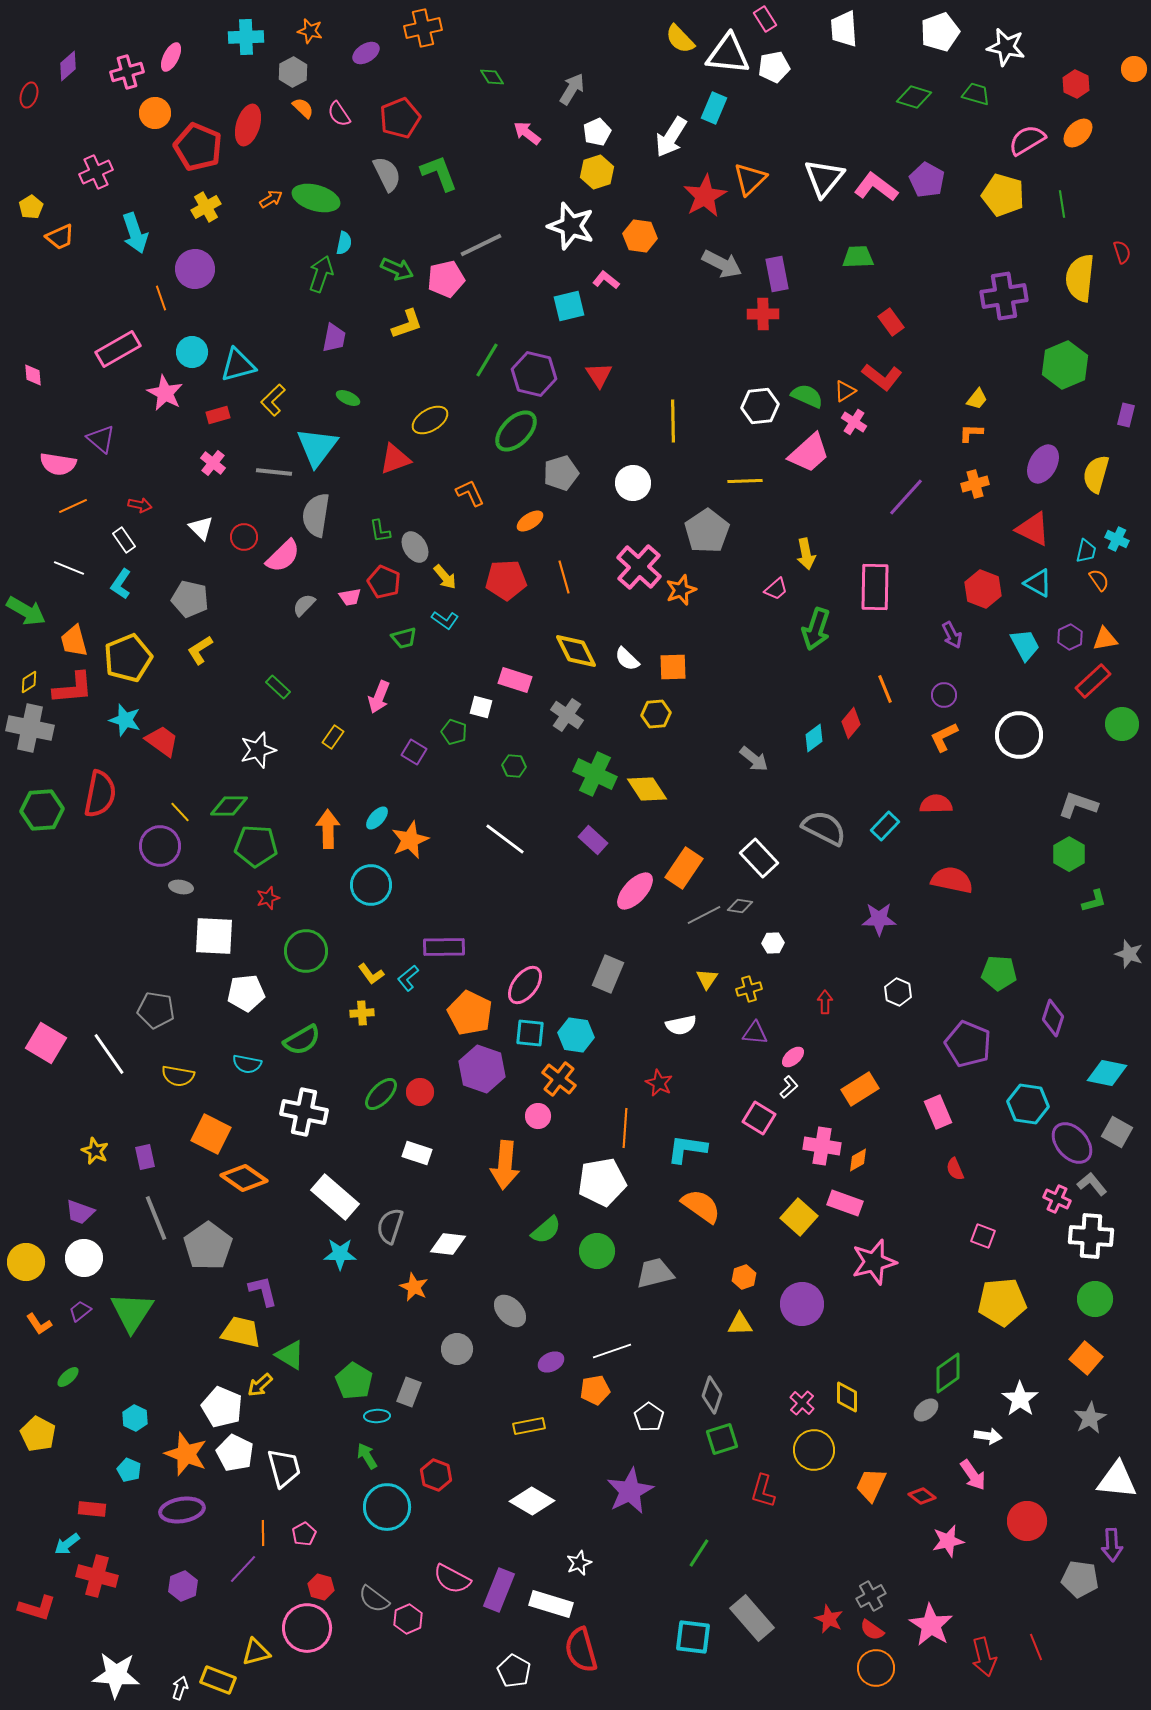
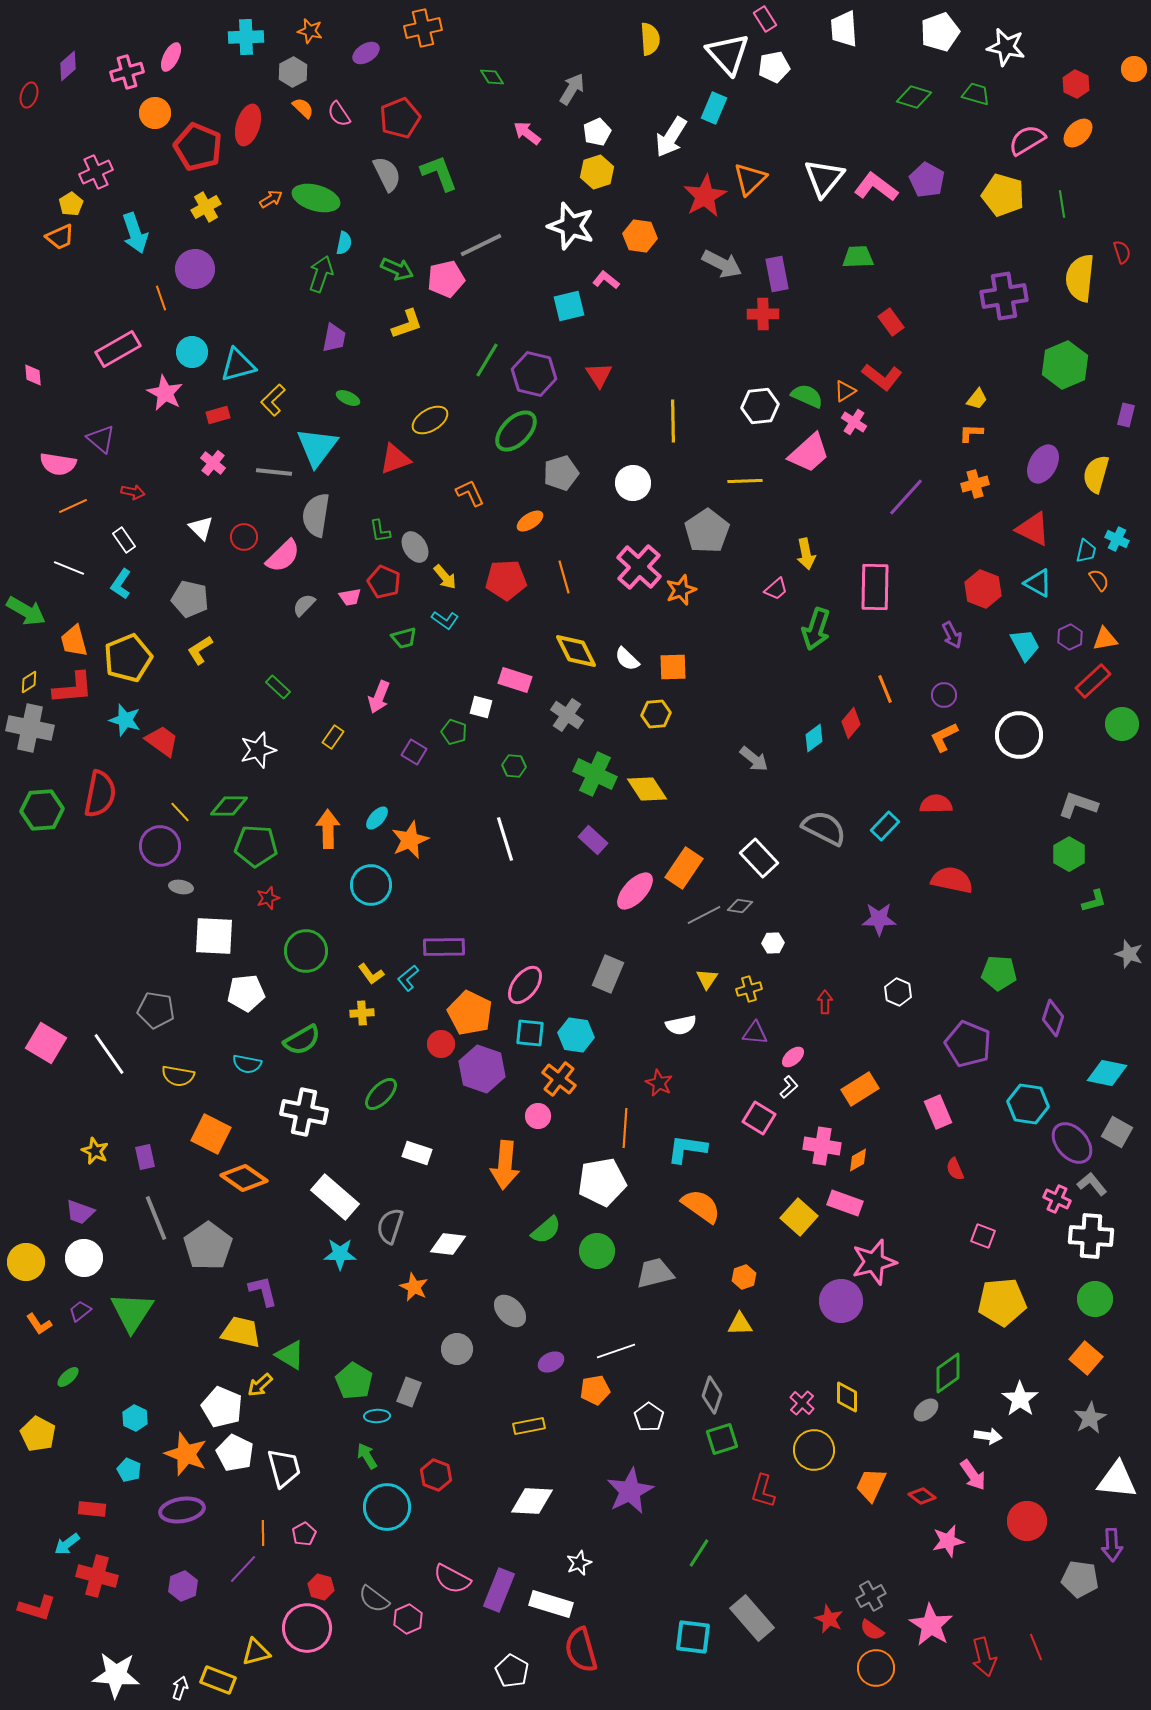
yellow semicircle at (680, 39): moved 30 px left; rotated 140 degrees counterclockwise
white triangle at (728, 54): rotated 42 degrees clockwise
yellow pentagon at (31, 207): moved 40 px right, 3 px up
red arrow at (140, 505): moved 7 px left, 13 px up
white line at (505, 839): rotated 36 degrees clockwise
red circle at (420, 1092): moved 21 px right, 48 px up
purple circle at (802, 1304): moved 39 px right, 3 px up
white line at (612, 1351): moved 4 px right
white diamond at (532, 1501): rotated 27 degrees counterclockwise
white pentagon at (514, 1671): moved 2 px left
